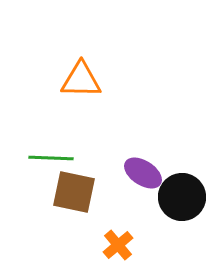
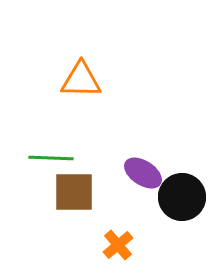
brown square: rotated 12 degrees counterclockwise
